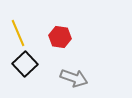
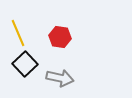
gray arrow: moved 14 px left; rotated 8 degrees counterclockwise
